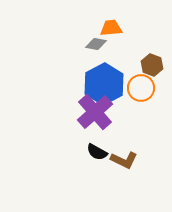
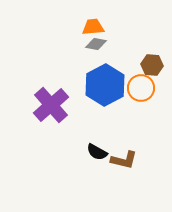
orange trapezoid: moved 18 px left, 1 px up
brown hexagon: rotated 15 degrees counterclockwise
blue hexagon: moved 1 px right, 1 px down
purple cross: moved 44 px left, 7 px up
brown L-shape: rotated 12 degrees counterclockwise
